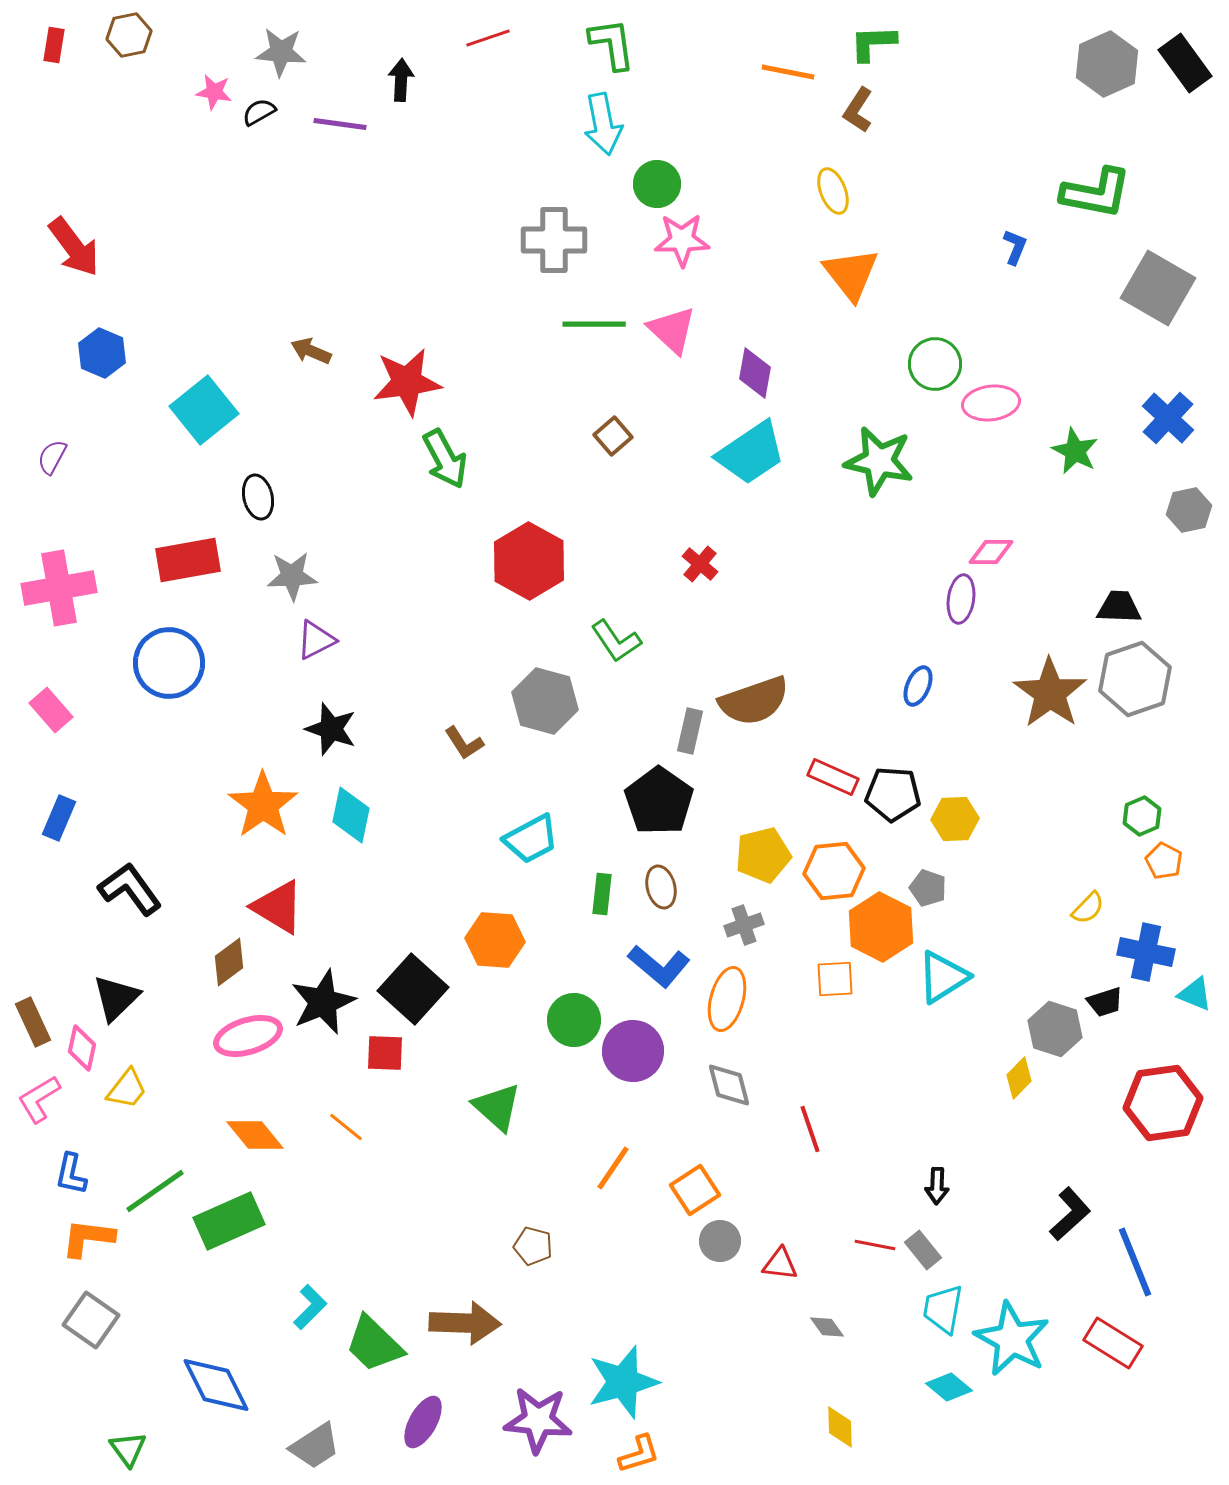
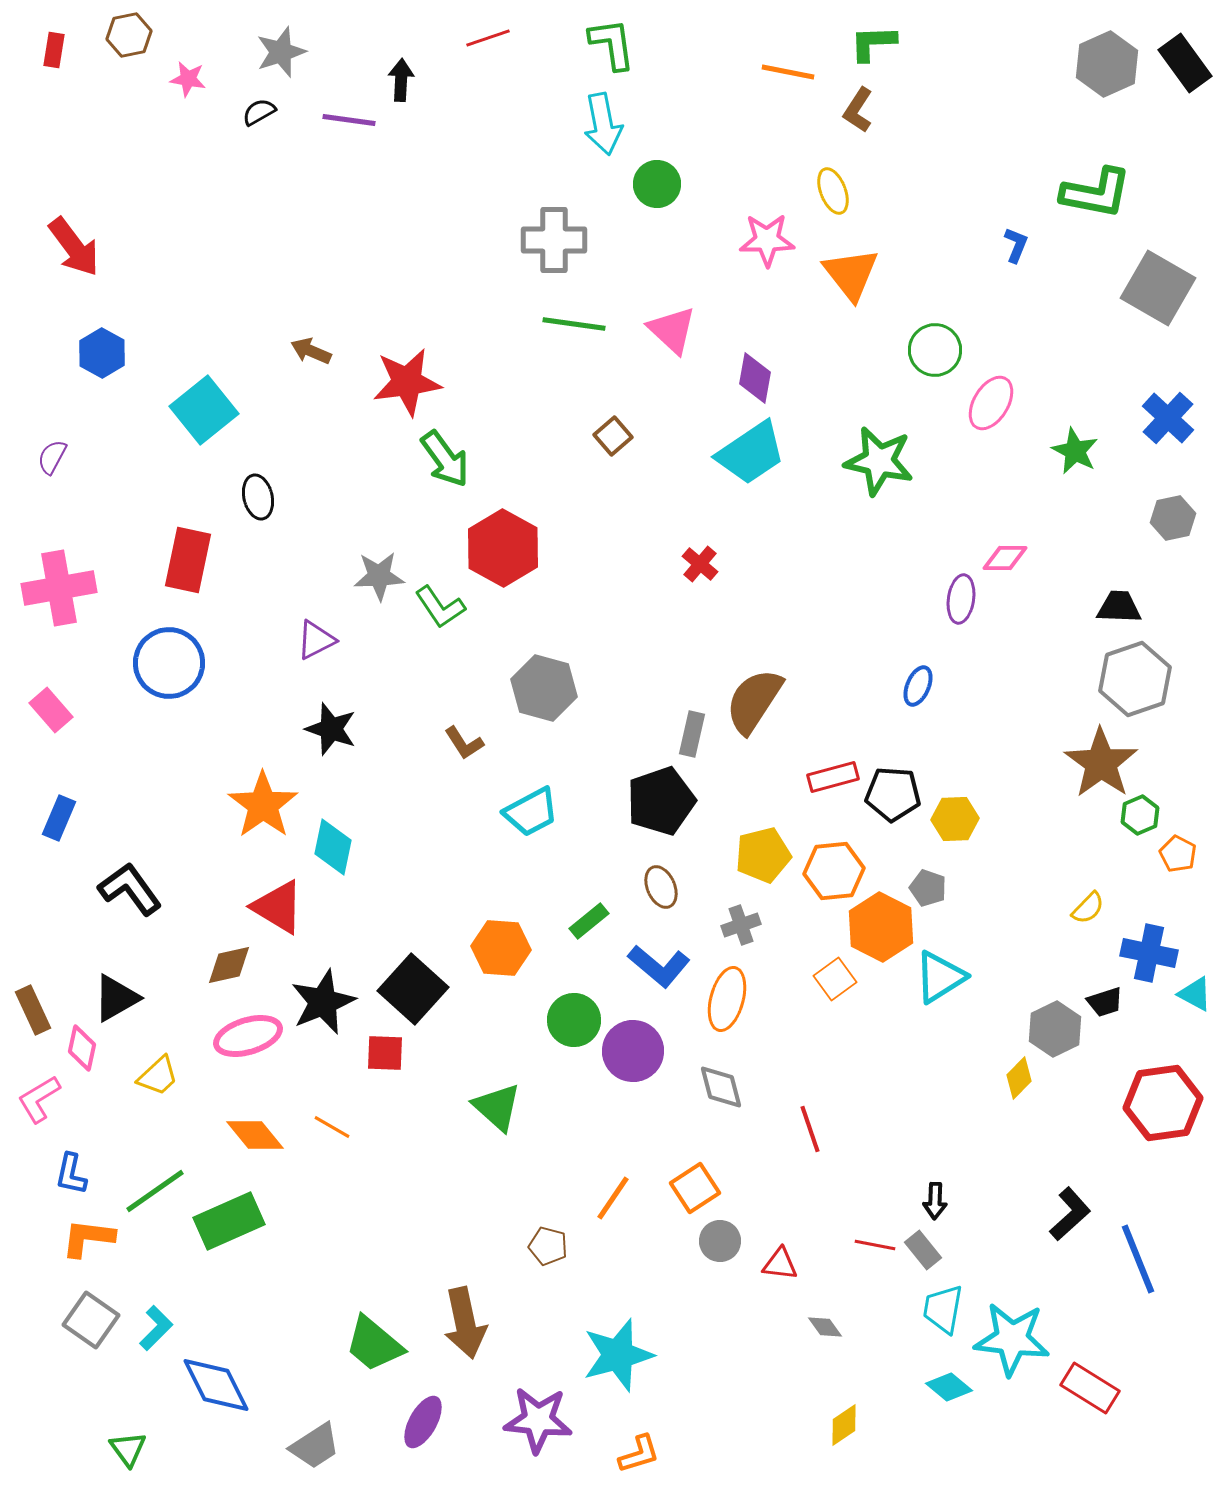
red rectangle at (54, 45): moved 5 px down
gray star at (281, 52): rotated 24 degrees counterclockwise
pink star at (214, 92): moved 26 px left, 13 px up
purple line at (340, 124): moved 9 px right, 4 px up
pink star at (682, 240): moved 85 px right
blue L-shape at (1015, 247): moved 1 px right, 2 px up
green line at (594, 324): moved 20 px left; rotated 8 degrees clockwise
blue hexagon at (102, 353): rotated 6 degrees clockwise
green circle at (935, 364): moved 14 px up
purple diamond at (755, 373): moved 5 px down
pink ellipse at (991, 403): rotated 52 degrees counterclockwise
green arrow at (445, 459): rotated 8 degrees counterclockwise
gray hexagon at (1189, 510): moved 16 px left, 8 px down
pink diamond at (991, 552): moved 14 px right, 6 px down
red rectangle at (188, 560): rotated 68 degrees counterclockwise
red hexagon at (529, 561): moved 26 px left, 13 px up
gray star at (292, 576): moved 87 px right
green L-shape at (616, 641): moved 176 px left, 34 px up
brown star at (1050, 693): moved 51 px right, 70 px down
gray hexagon at (545, 701): moved 1 px left, 13 px up
brown semicircle at (754, 701): rotated 142 degrees clockwise
gray rectangle at (690, 731): moved 2 px right, 3 px down
red rectangle at (833, 777): rotated 39 degrees counterclockwise
black pentagon at (659, 801): moved 2 px right; rotated 18 degrees clockwise
cyan diamond at (351, 815): moved 18 px left, 32 px down
green hexagon at (1142, 816): moved 2 px left, 1 px up
cyan trapezoid at (531, 839): moved 27 px up
orange pentagon at (1164, 861): moved 14 px right, 7 px up
brown ellipse at (661, 887): rotated 9 degrees counterclockwise
green rectangle at (602, 894): moved 13 px left, 27 px down; rotated 45 degrees clockwise
gray cross at (744, 925): moved 3 px left
orange hexagon at (495, 940): moved 6 px right, 8 px down
blue cross at (1146, 952): moved 3 px right, 1 px down
brown diamond at (229, 962): moved 3 px down; rotated 24 degrees clockwise
cyan triangle at (943, 977): moved 3 px left
orange square at (835, 979): rotated 33 degrees counterclockwise
cyan triangle at (1195, 994): rotated 6 degrees clockwise
black triangle at (116, 998): rotated 14 degrees clockwise
brown rectangle at (33, 1022): moved 12 px up
gray hexagon at (1055, 1029): rotated 16 degrees clockwise
gray diamond at (729, 1085): moved 8 px left, 2 px down
yellow trapezoid at (127, 1089): moved 31 px right, 13 px up; rotated 9 degrees clockwise
orange line at (346, 1127): moved 14 px left; rotated 9 degrees counterclockwise
orange line at (613, 1168): moved 30 px down
black arrow at (937, 1186): moved 2 px left, 15 px down
orange square at (695, 1190): moved 2 px up
brown pentagon at (533, 1246): moved 15 px right
blue line at (1135, 1262): moved 3 px right, 3 px up
cyan L-shape at (310, 1307): moved 154 px left, 21 px down
brown arrow at (465, 1323): rotated 76 degrees clockwise
gray diamond at (827, 1327): moved 2 px left
cyan star at (1012, 1339): rotated 22 degrees counterclockwise
red rectangle at (1113, 1343): moved 23 px left, 45 px down
green trapezoid at (374, 1344): rotated 4 degrees counterclockwise
cyan star at (623, 1382): moved 5 px left, 27 px up
yellow diamond at (840, 1427): moved 4 px right, 2 px up; rotated 57 degrees clockwise
